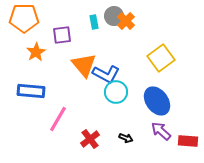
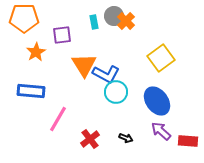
orange triangle: rotated 8 degrees clockwise
